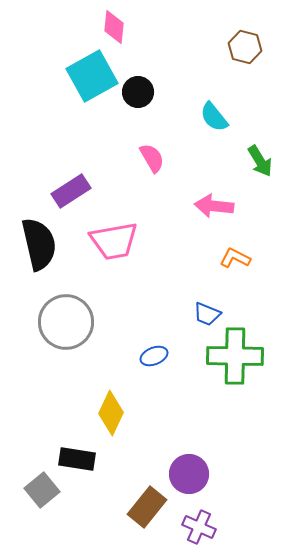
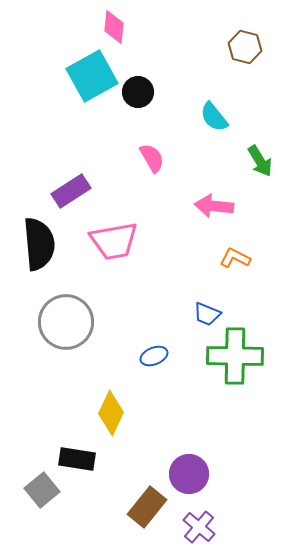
black semicircle: rotated 8 degrees clockwise
purple cross: rotated 16 degrees clockwise
